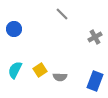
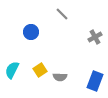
blue circle: moved 17 px right, 3 px down
cyan semicircle: moved 3 px left
